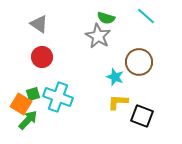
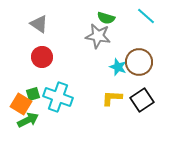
gray star: rotated 20 degrees counterclockwise
cyan star: moved 3 px right, 10 px up
yellow L-shape: moved 6 px left, 4 px up
black square: moved 16 px up; rotated 35 degrees clockwise
green arrow: rotated 20 degrees clockwise
